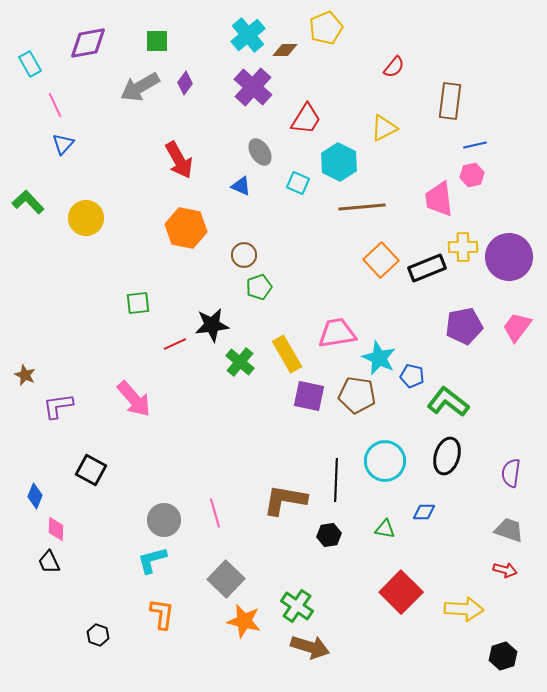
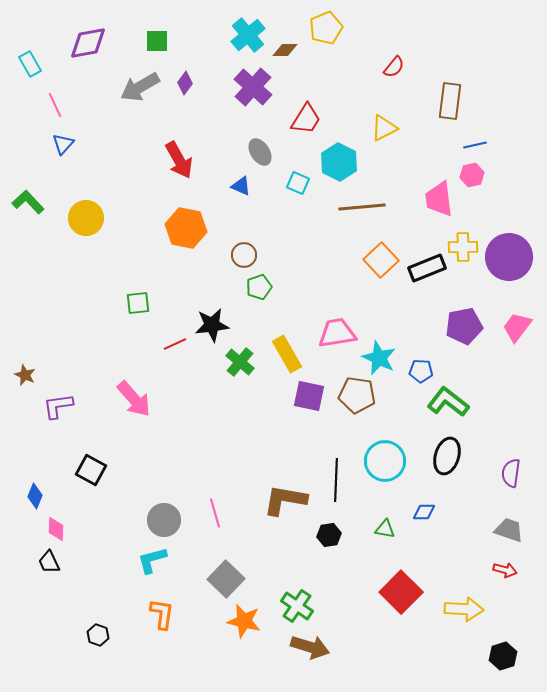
blue pentagon at (412, 376): moved 9 px right, 5 px up; rotated 10 degrees counterclockwise
